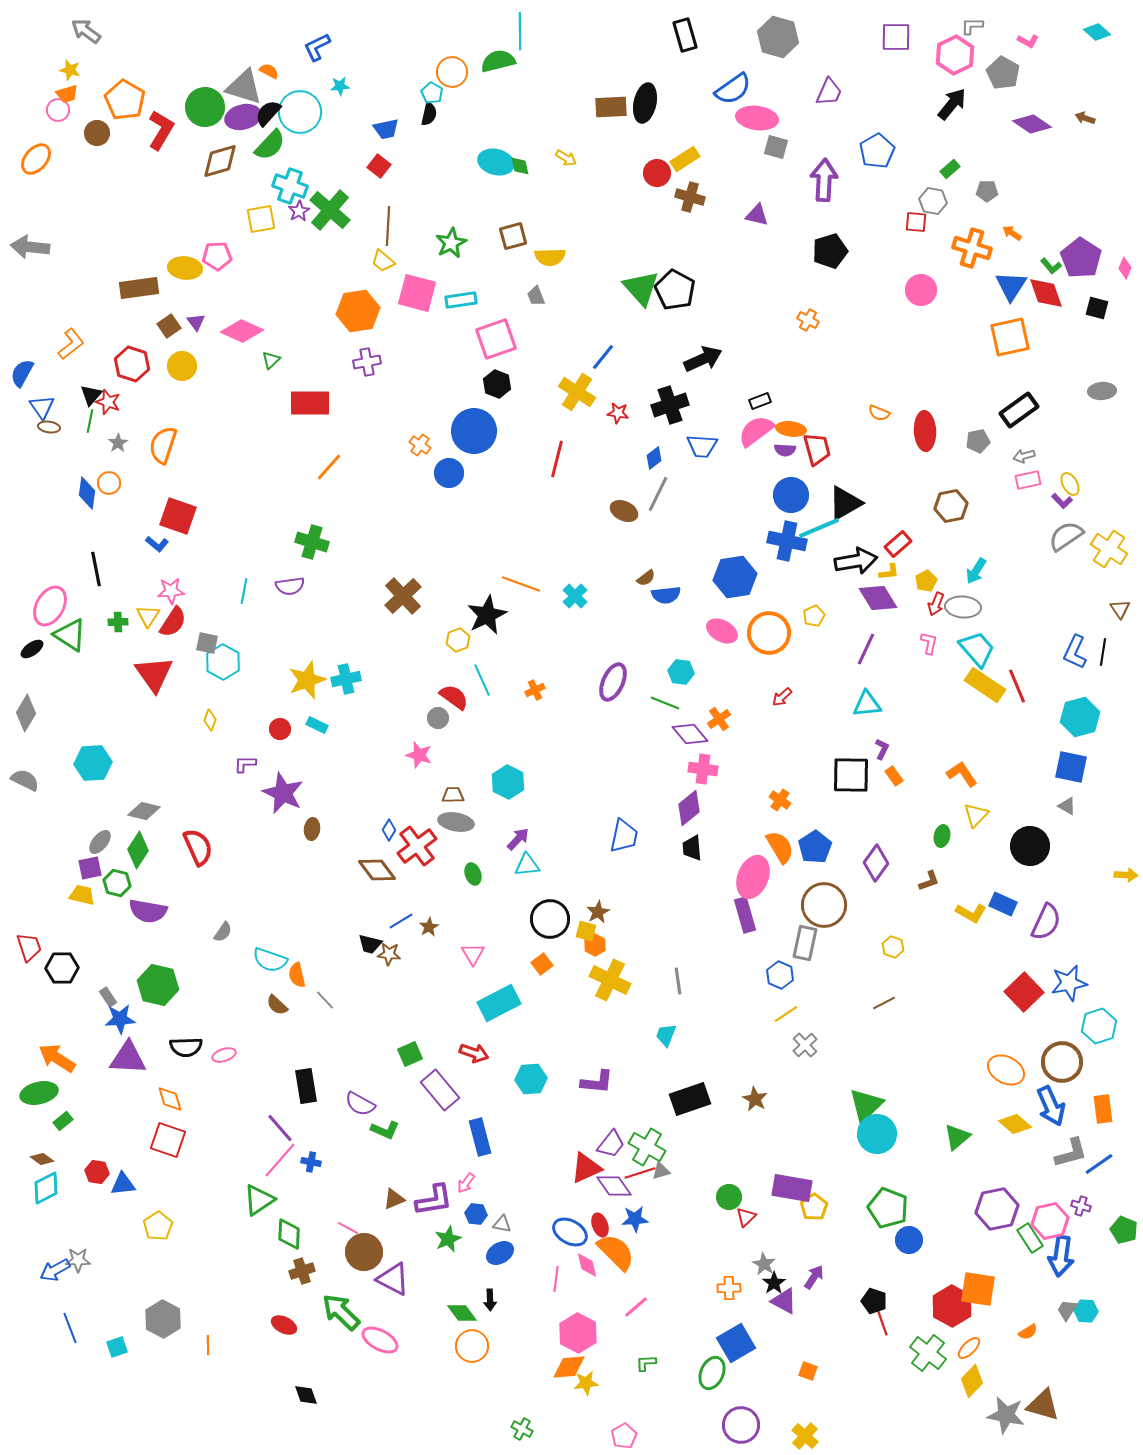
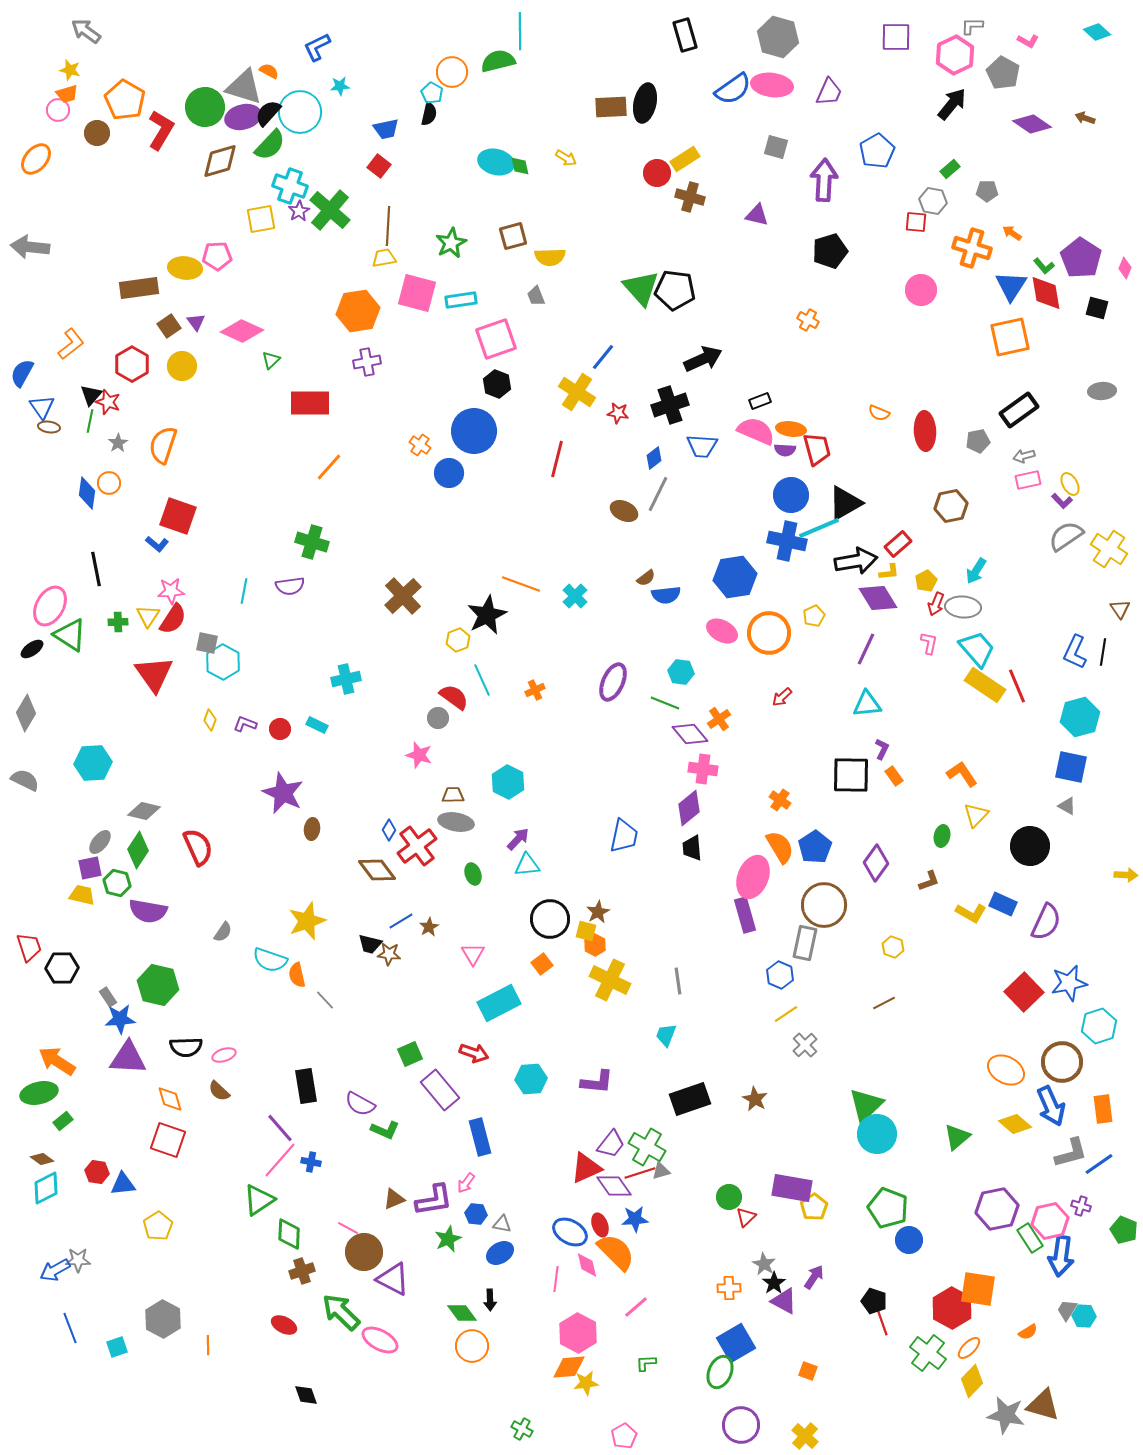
pink ellipse at (757, 118): moved 15 px right, 33 px up
yellow trapezoid at (383, 261): moved 1 px right, 3 px up; rotated 130 degrees clockwise
green L-shape at (1051, 266): moved 7 px left
black pentagon at (675, 290): rotated 21 degrees counterclockwise
red diamond at (1046, 293): rotated 9 degrees clockwise
red hexagon at (132, 364): rotated 12 degrees clockwise
pink semicircle at (756, 431): rotated 60 degrees clockwise
red semicircle at (173, 622): moved 3 px up
yellow star at (307, 680): moved 241 px down
purple L-shape at (245, 764): moved 40 px up; rotated 20 degrees clockwise
brown semicircle at (277, 1005): moved 58 px left, 86 px down
orange arrow at (57, 1058): moved 3 px down
red hexagon at (952, 1306): moved 2 px down
cyan hexagon at (1086, 1311): moved 2 px left, 5 px down
green ellipse at (712, 1373): moved 8 px right, 1 px up
